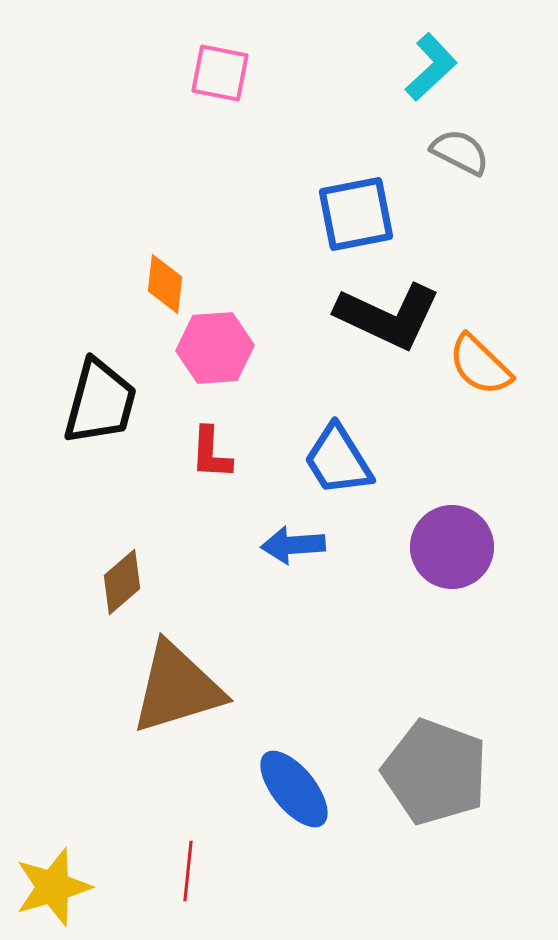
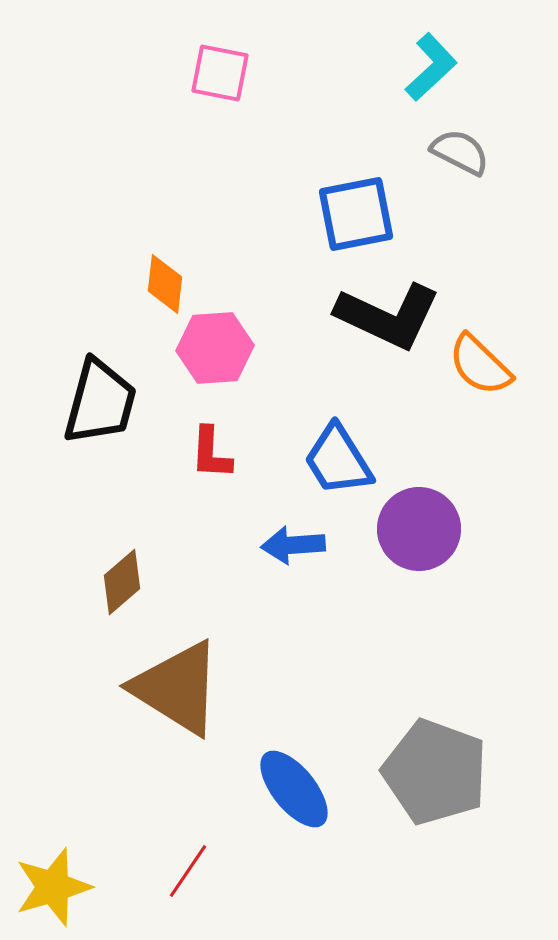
purple circle: moved 33 px left, 18 px up
brown triangle: rotated 49 degrees clockwise
red line: rotated 28 degrees clockwise
